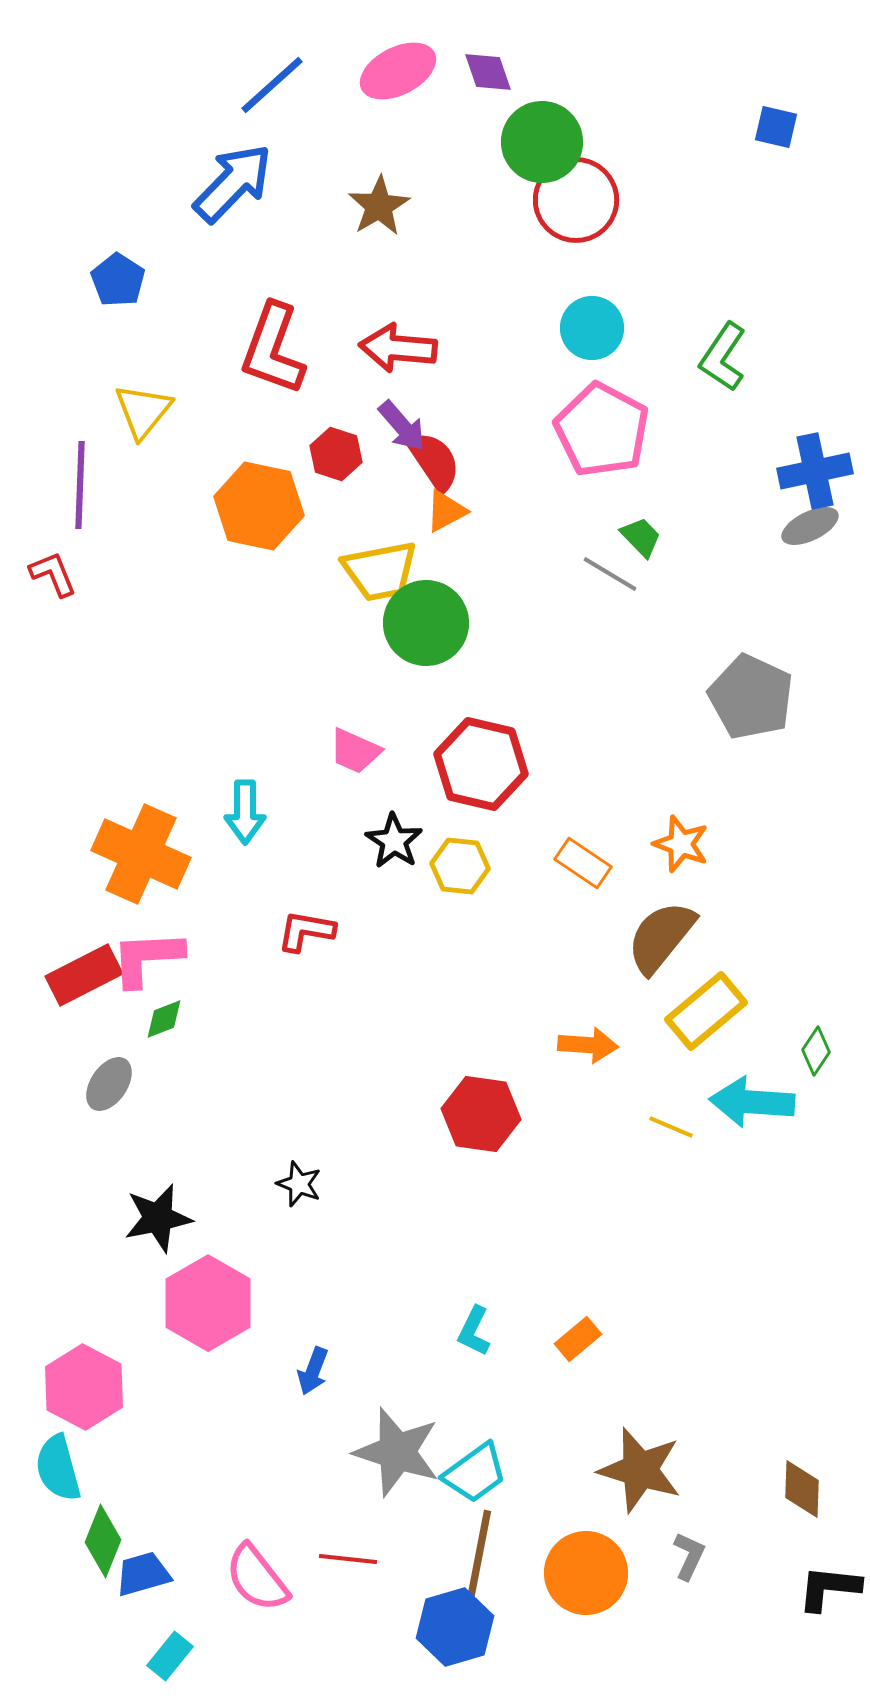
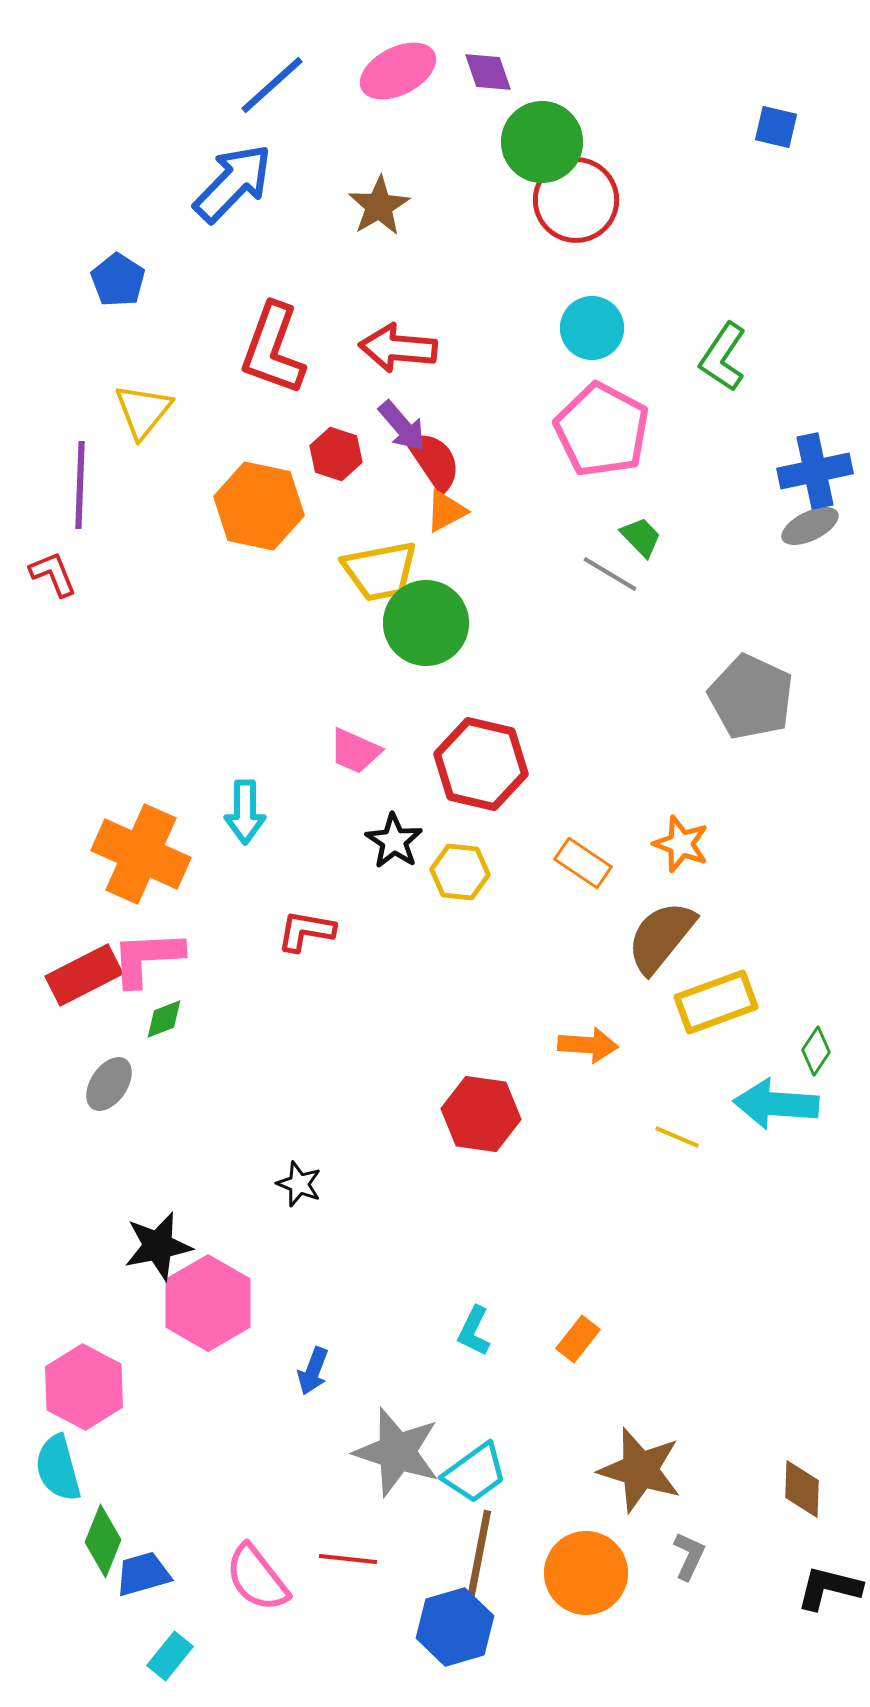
yellow hexagon at (460, 866): moved 6 px down
yellow rectangle at (706, 1011): moved 10 px right, 9 px up; rotated 20 degrees clockwise
cyan arrow at (752, 1102): moved 24 px right, 2 px down
yellow line at (671, 1127): moved 6 px right, 10 px down
black star at (158, 1218): moved 28 px down
orange rectangle at (578, 1339): rotated 12 degrees counterclockwise
black L-shape at (829, 1588): rotated 8 degrees clockwise
